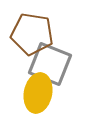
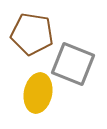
gray square: moved 23 px right
